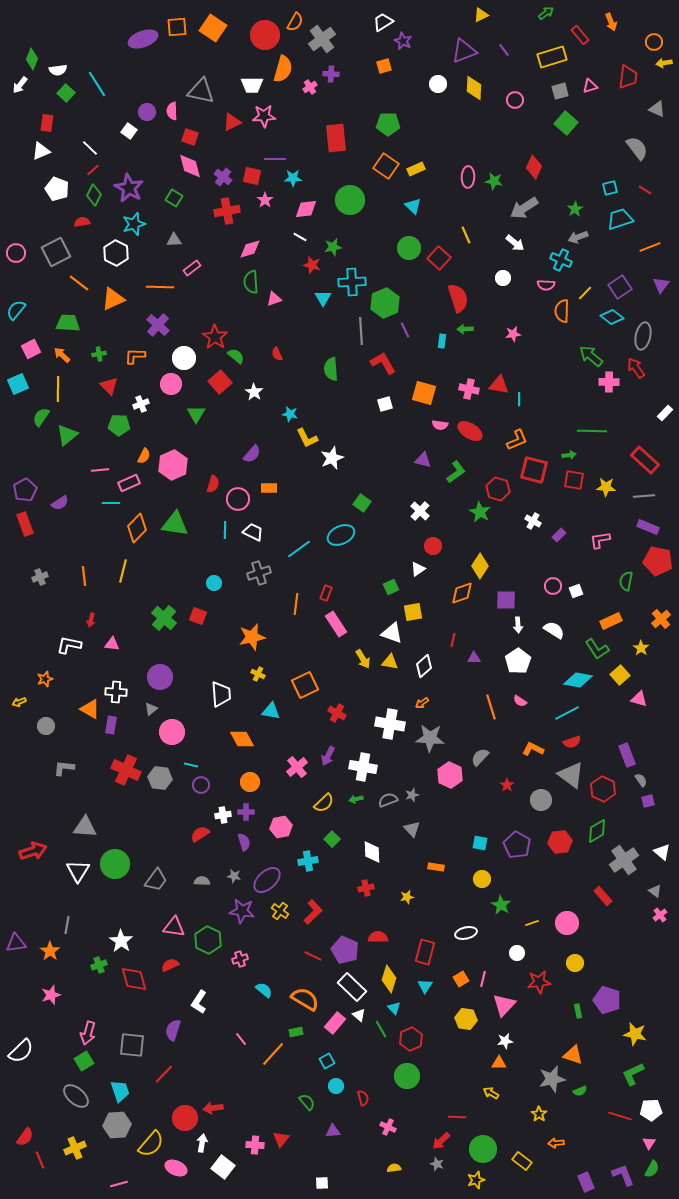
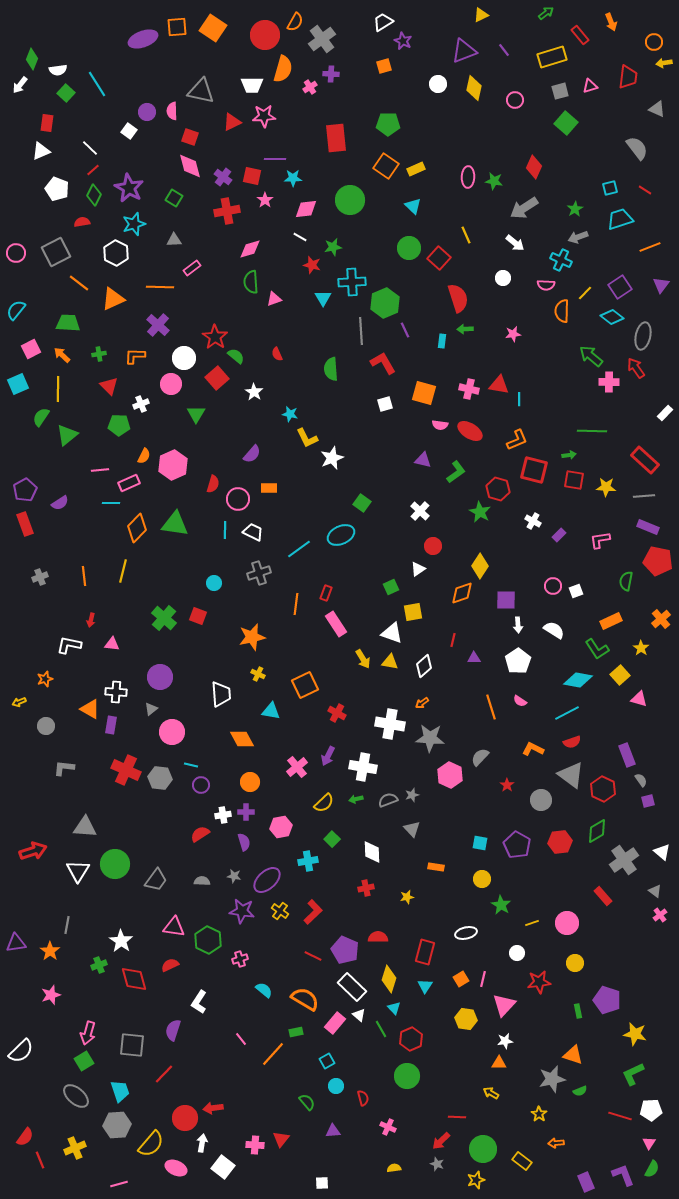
yellow diamond at (474, 88): rotated 10 degrees clockwise
red square at (220, 382): moved 3 px left, 4 px up
